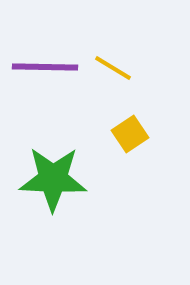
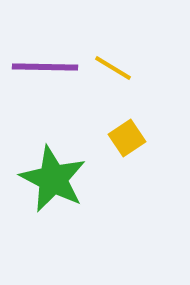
yellow square: moved 3 px left, 4 px down
green star: rotated 24 degrees clockwise
